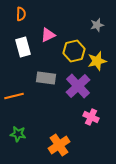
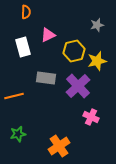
orange semicircle: moved 5 px right, 2 px up
green star: rotated 21 degrees counterclockwise
orange cross: moved 1 px down
